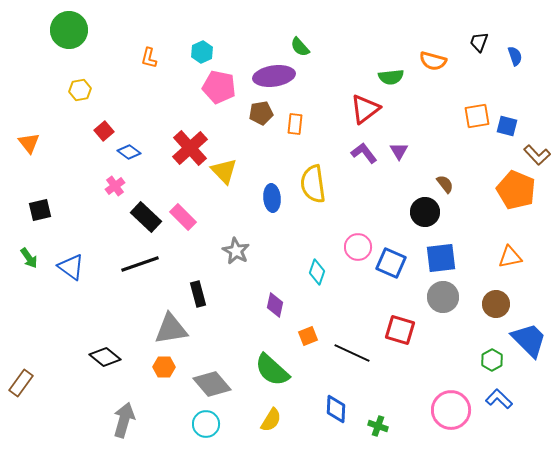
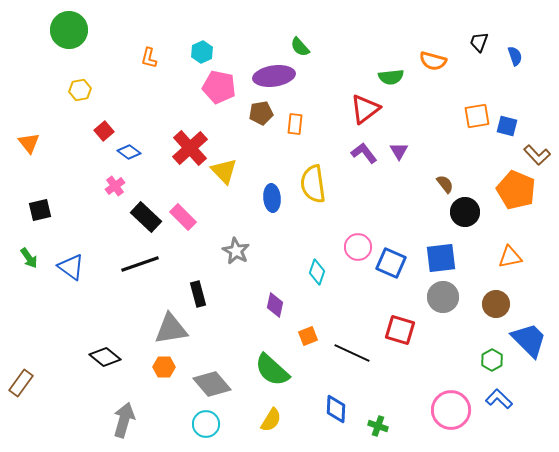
black circle at (425, 212): moved 40 px right
